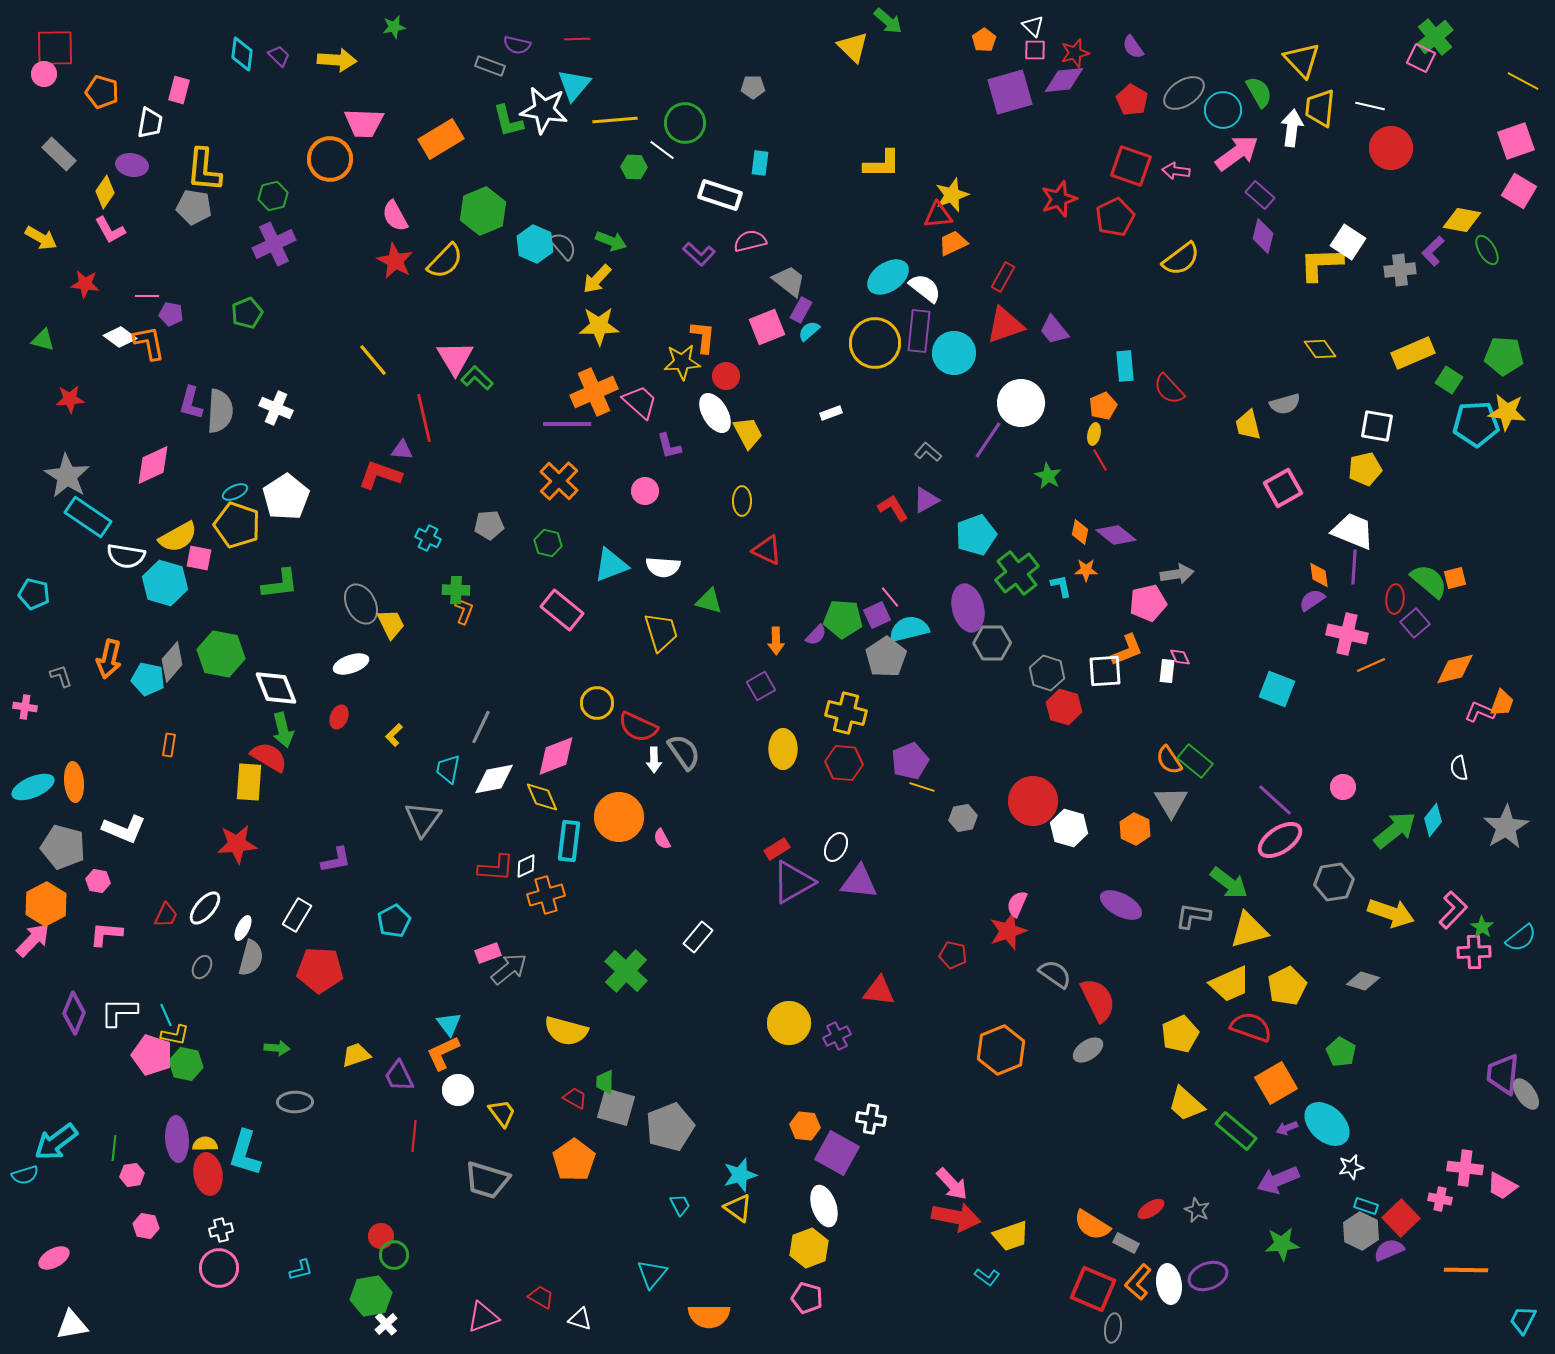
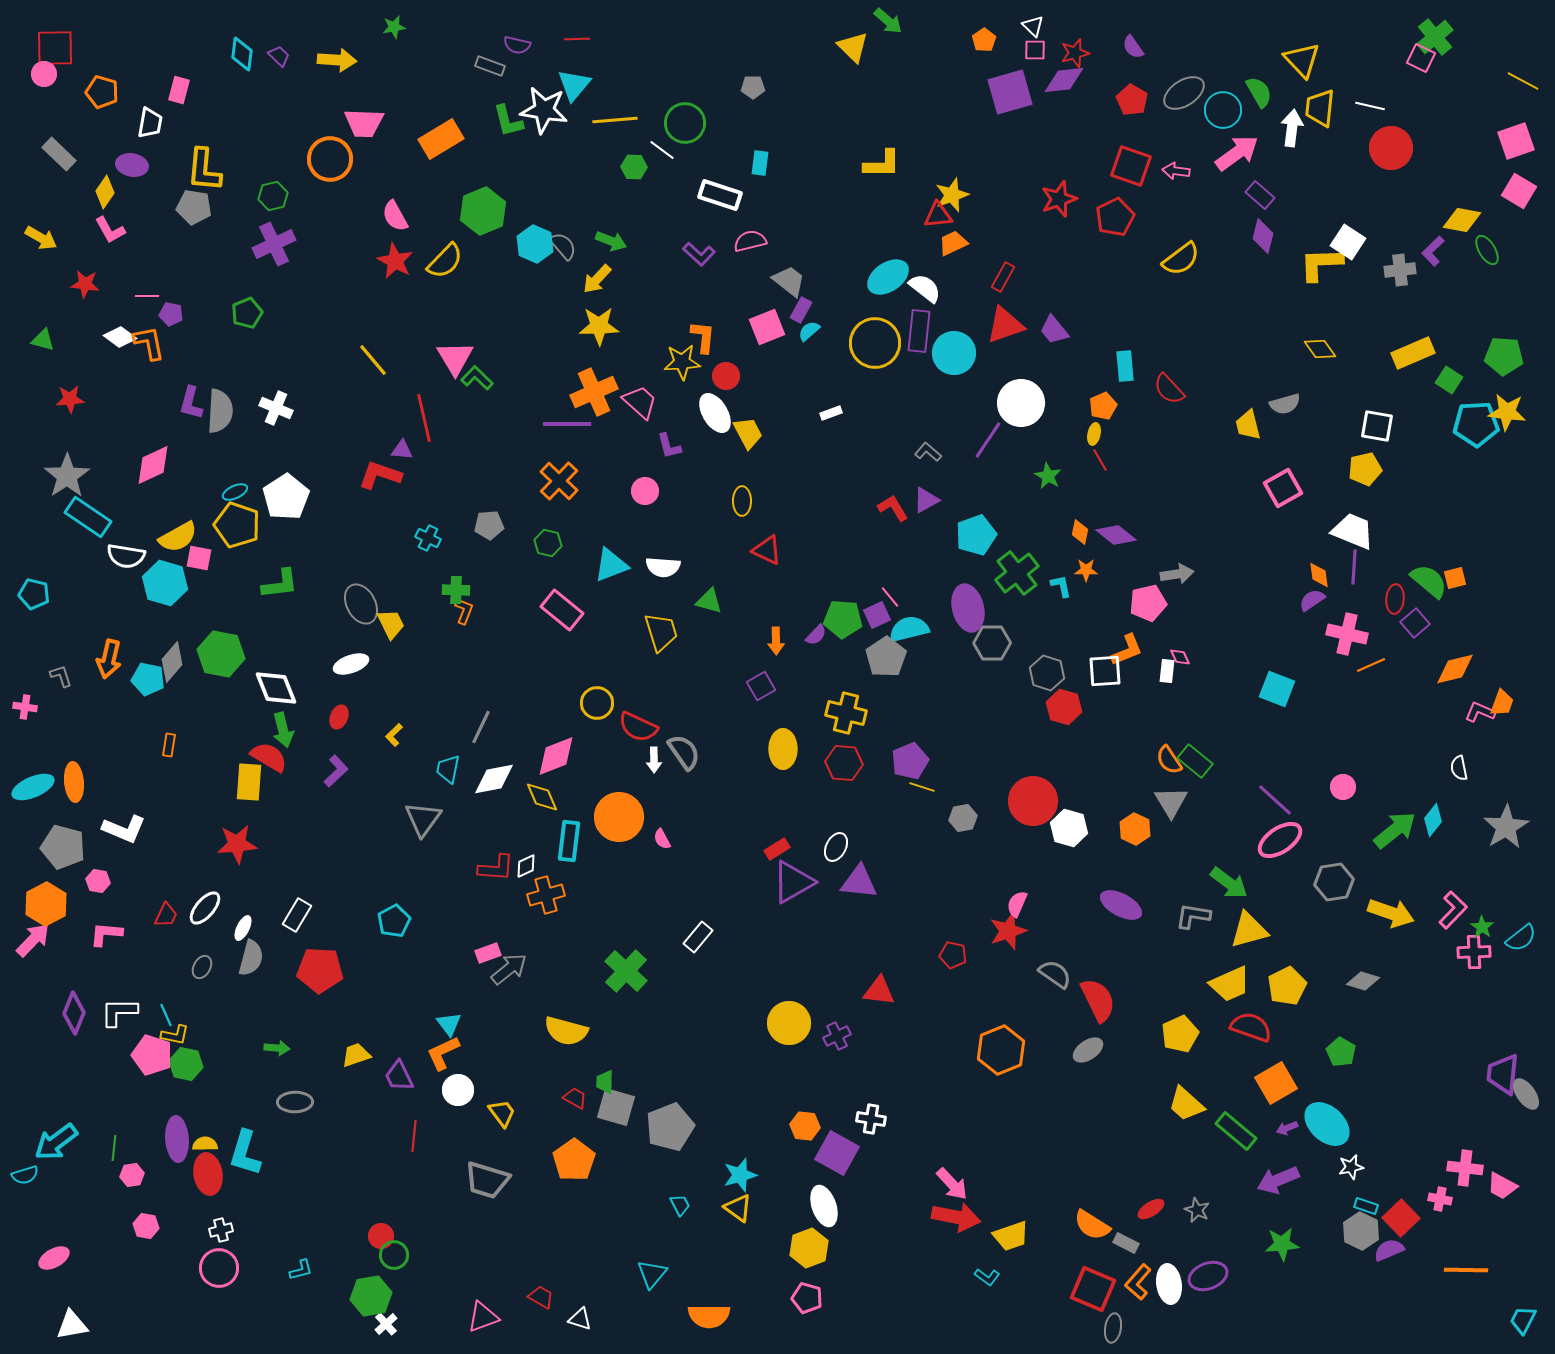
gray star at (67, 476): rotated 6 degrees clockwise
purple L-shape at (336, 860): moved 89 px up; rotated 32 degrees counterclockwise
